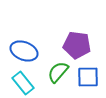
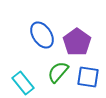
purple pentagon: moved 3 px up; rotated 28 degrees clockwise
blue ellipse: moved 18 px right, 16 px up; rotated 36 degrees clockwise
blue square: rotated 10 degrees clockwise
